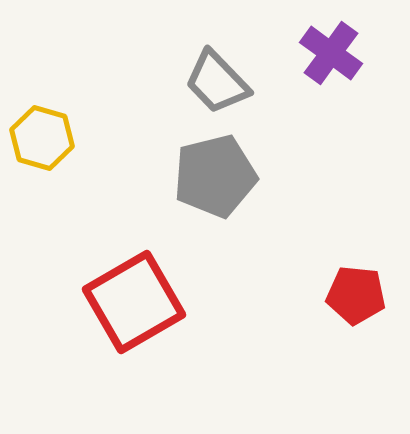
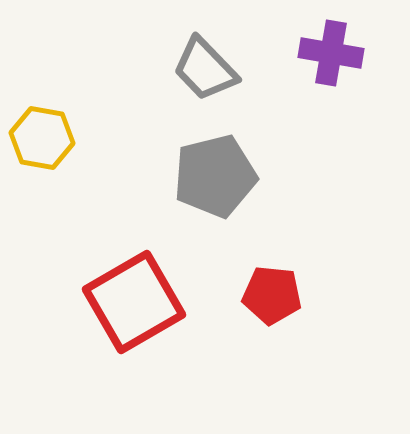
purple cross: rotated 26 degrees counterclockwise
gray trapezoid: moved 12 px left, 13 px up
yellow hexagon: rotated 6 degrees counterclockwise
red pentagon: moved 84 px left
